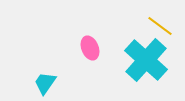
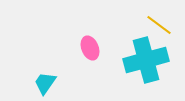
yellow line: moved 1 px left, 1 px up
cyan cross: rotated 33 degrees clockwise
